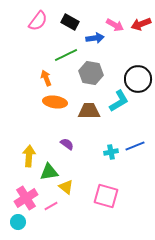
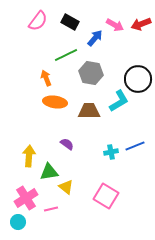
blue arrow: rotated 42 degrees counterclockwise
pink square: rotated 15 degrees clockwise
pink line: moved 3 px down; rotated 16 degrees clockwise
